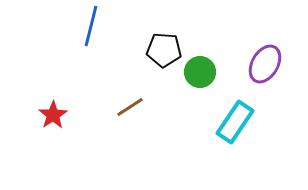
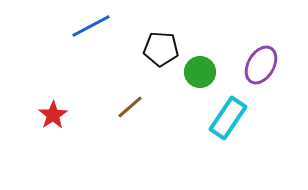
blue line: rotated 48 degrees clockwise
black pentagon: moved 3 px left, 1 px up
purple ellipse: moved 4 px left, 1 px down
brown line: rotated 8 degrees counterclockwise
cyan rectangle: moved 7 px left, 4 px up
